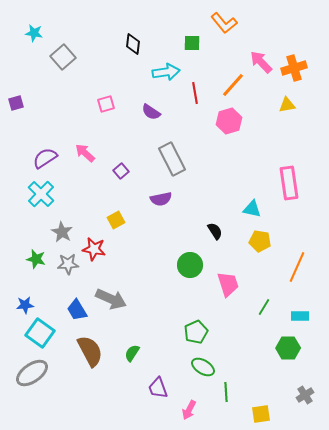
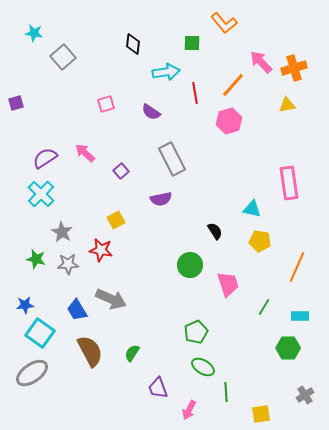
red star at (94, 249): moved 7 px right, 1 px down
